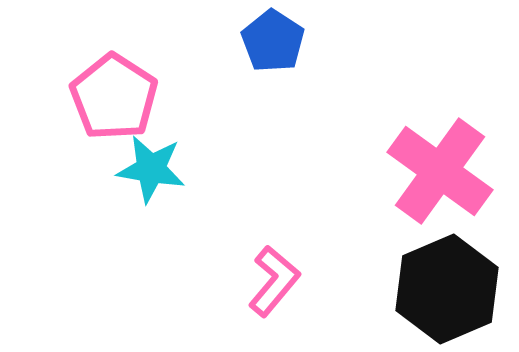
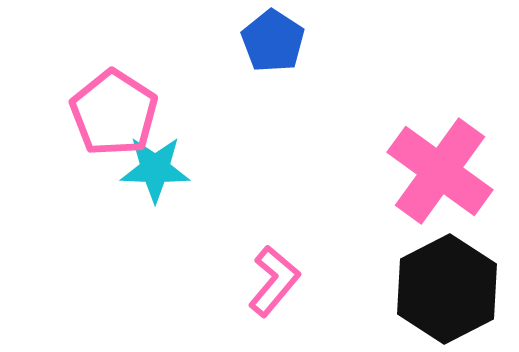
pink pentagon: moved 16 px down
cyan star: moved 4 px right; rotated 8 degrees counterclockwise
black hexagon: rotated 4 degrees counterclockwise
